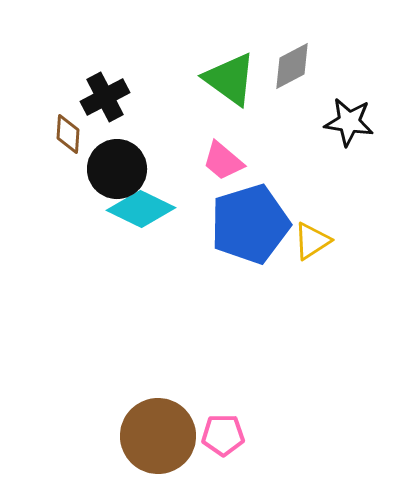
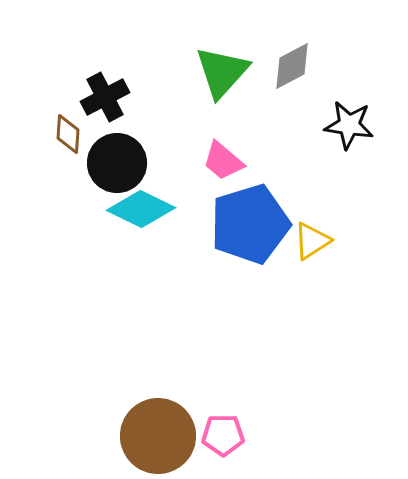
green triangle: moved 8 px left, 7 px up; rotated 36 degrees clockwise
black star: moved 3 px down
black circle: moved 6 px up
